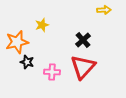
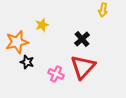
yellow arrow: moved 1 px left; rotated 104 degrees clockwise
black cross: moved 1 px left, 1 px up
pink cross: moved 4 px right, 2 px down; rotated 21 degrees clockwise
